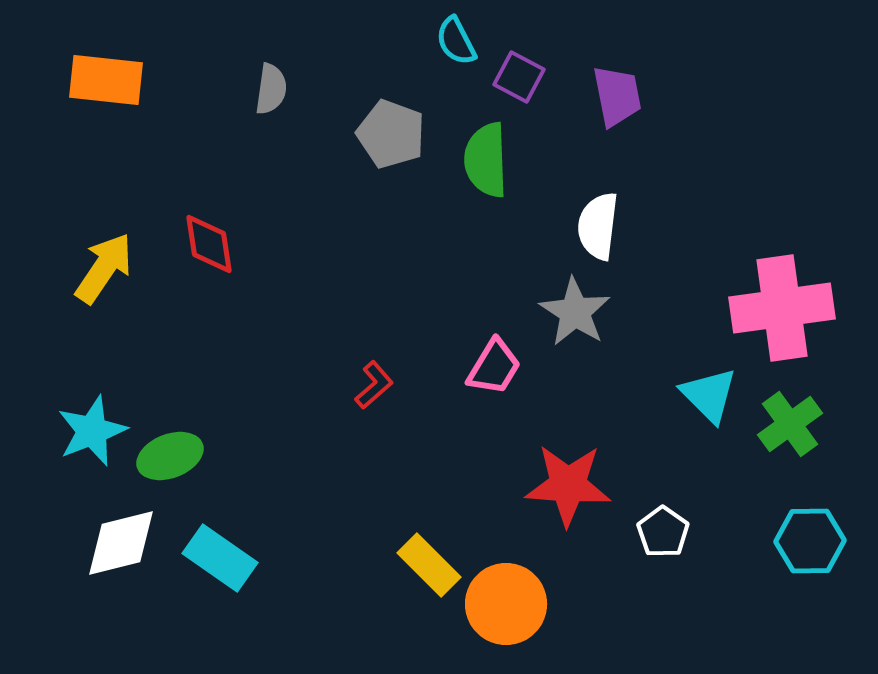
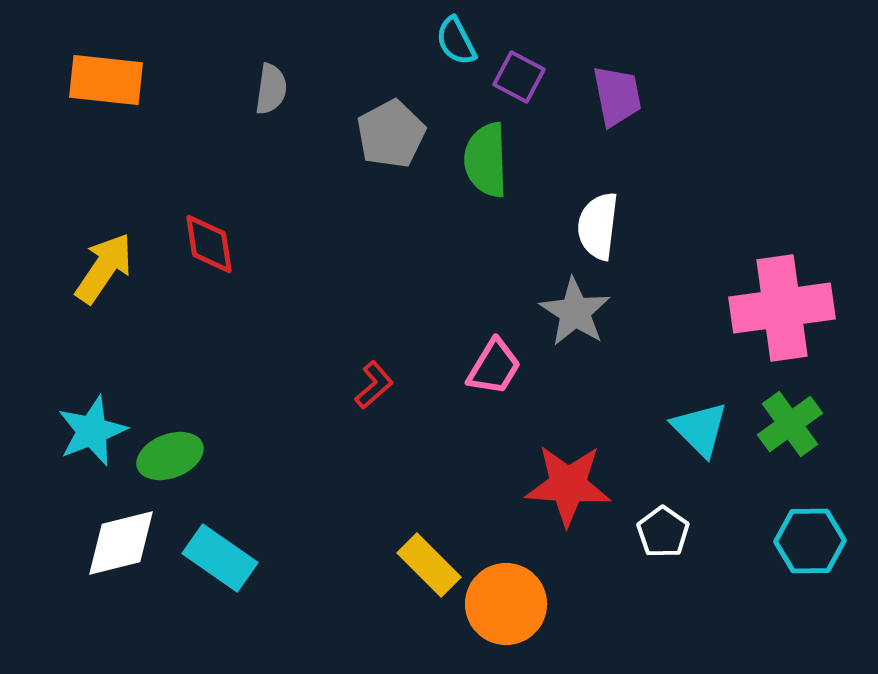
gray pentagon: rotated 24 degrees clockwise
cyan triangle: moved 9 px left, 34 px down
